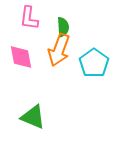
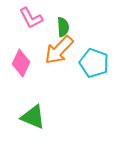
pink L-shape: moved 2 px right; rotated 35 degrees counterclockwise
orange arrow: rotated 24 degrees clockwise
pink diamond: moved 6 px down; rotated 36 degrees clockwise
cyan pentagon: rotated 16 degrees counterclockwise
